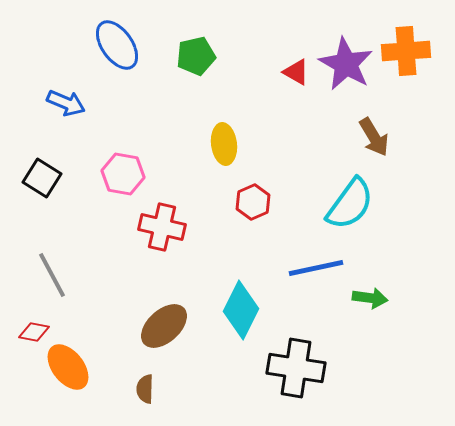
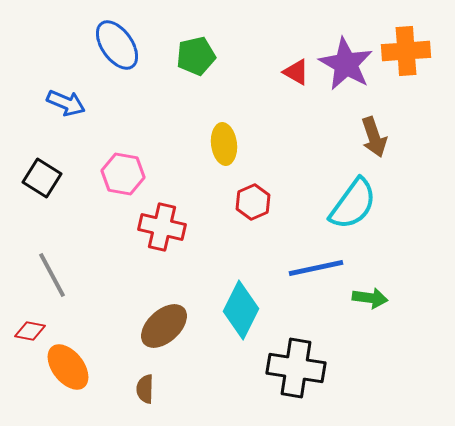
brown arrow: rotated 12 degrees clockwise
cyan semicircle: moved 3 px right
red diamond: moved 4 px left, 1 px up
